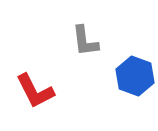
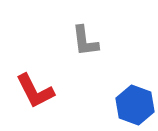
blue hexagon: moved 29 px down
